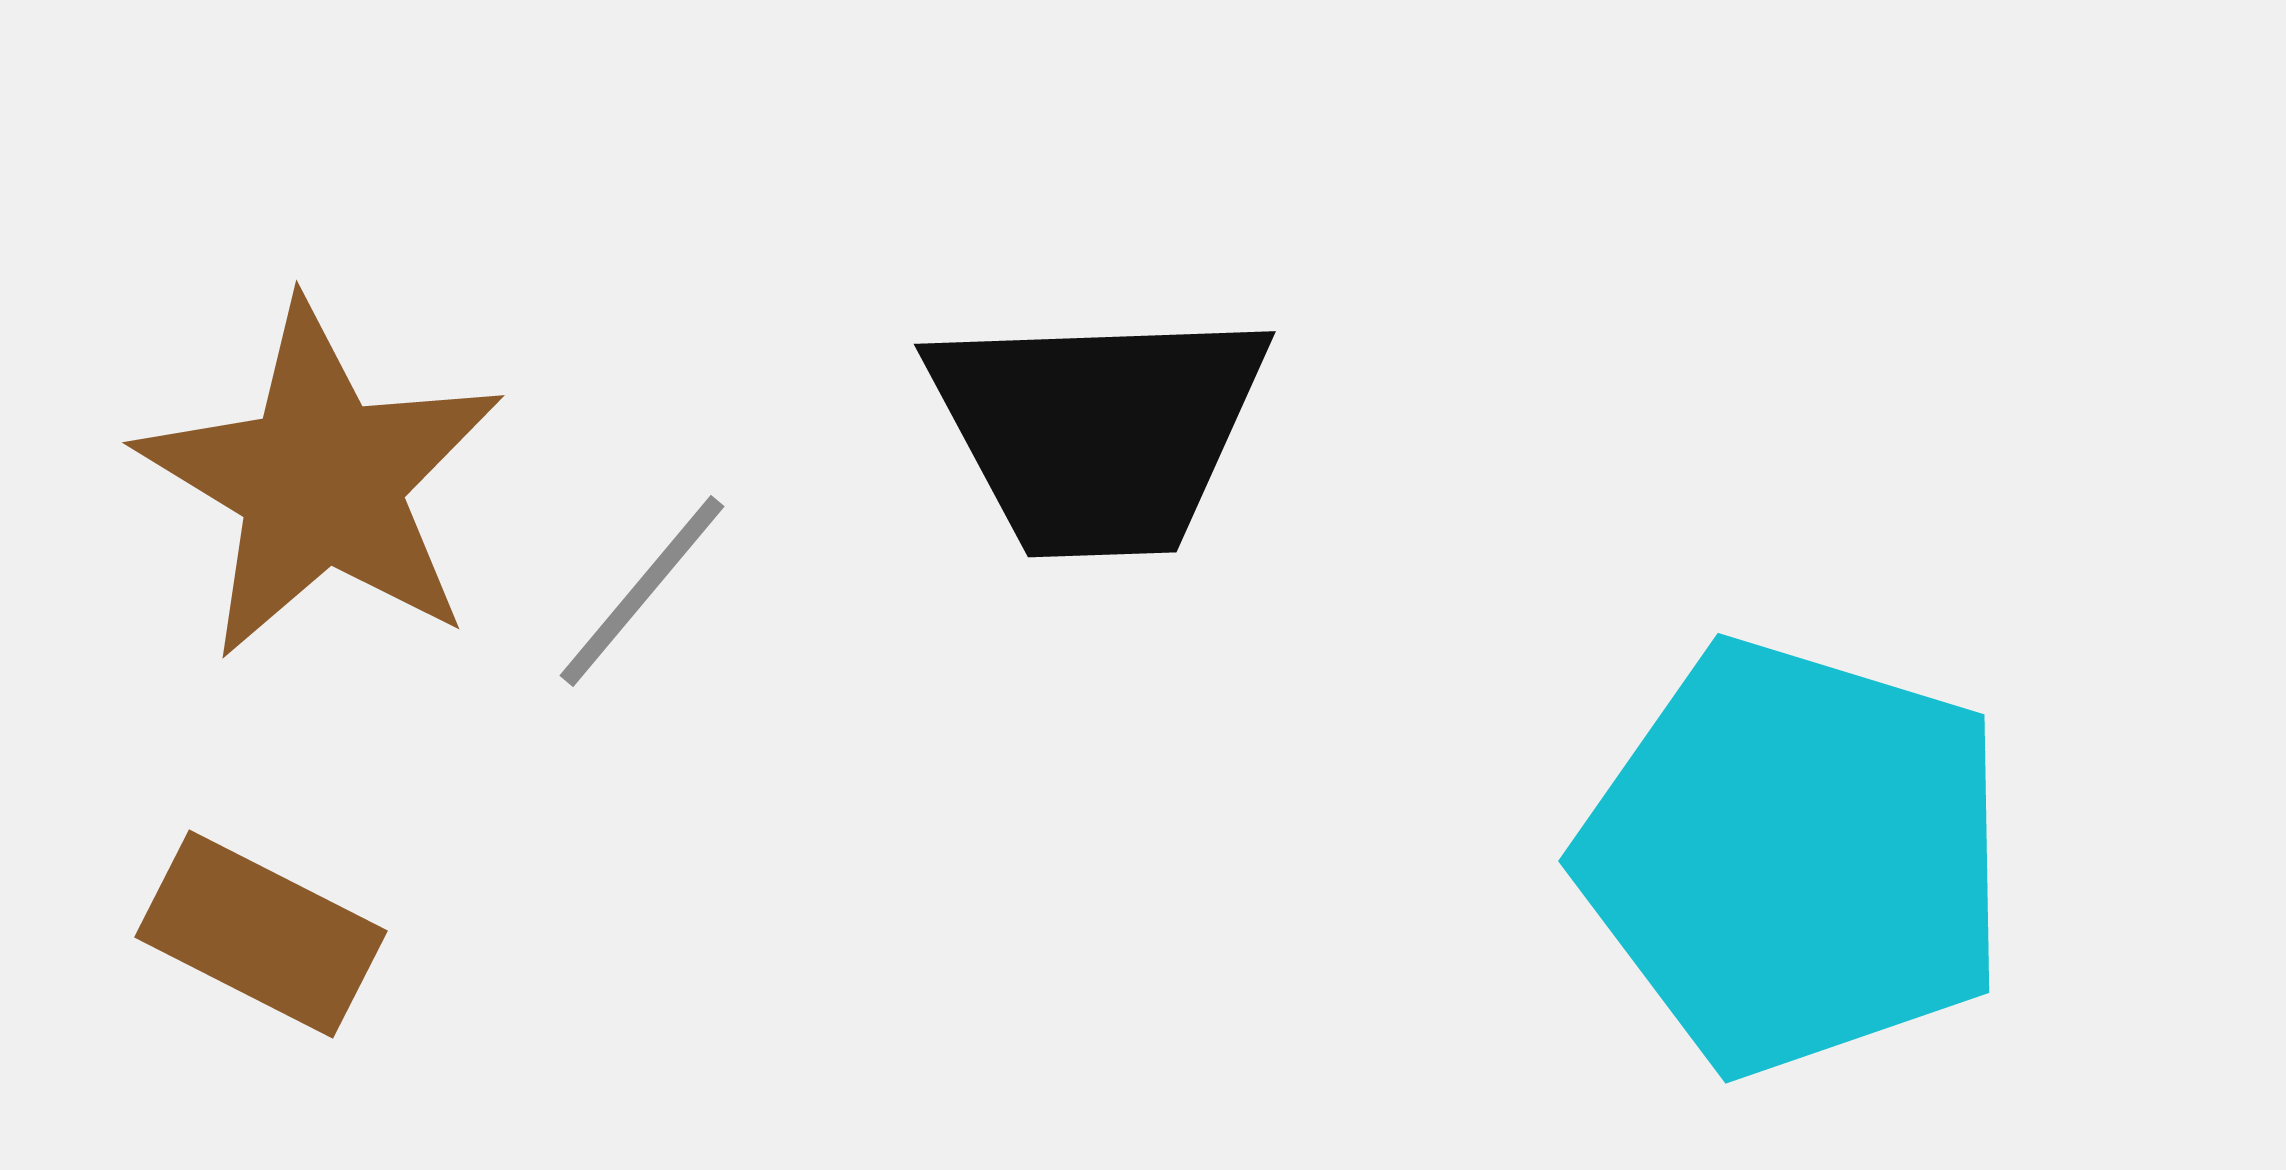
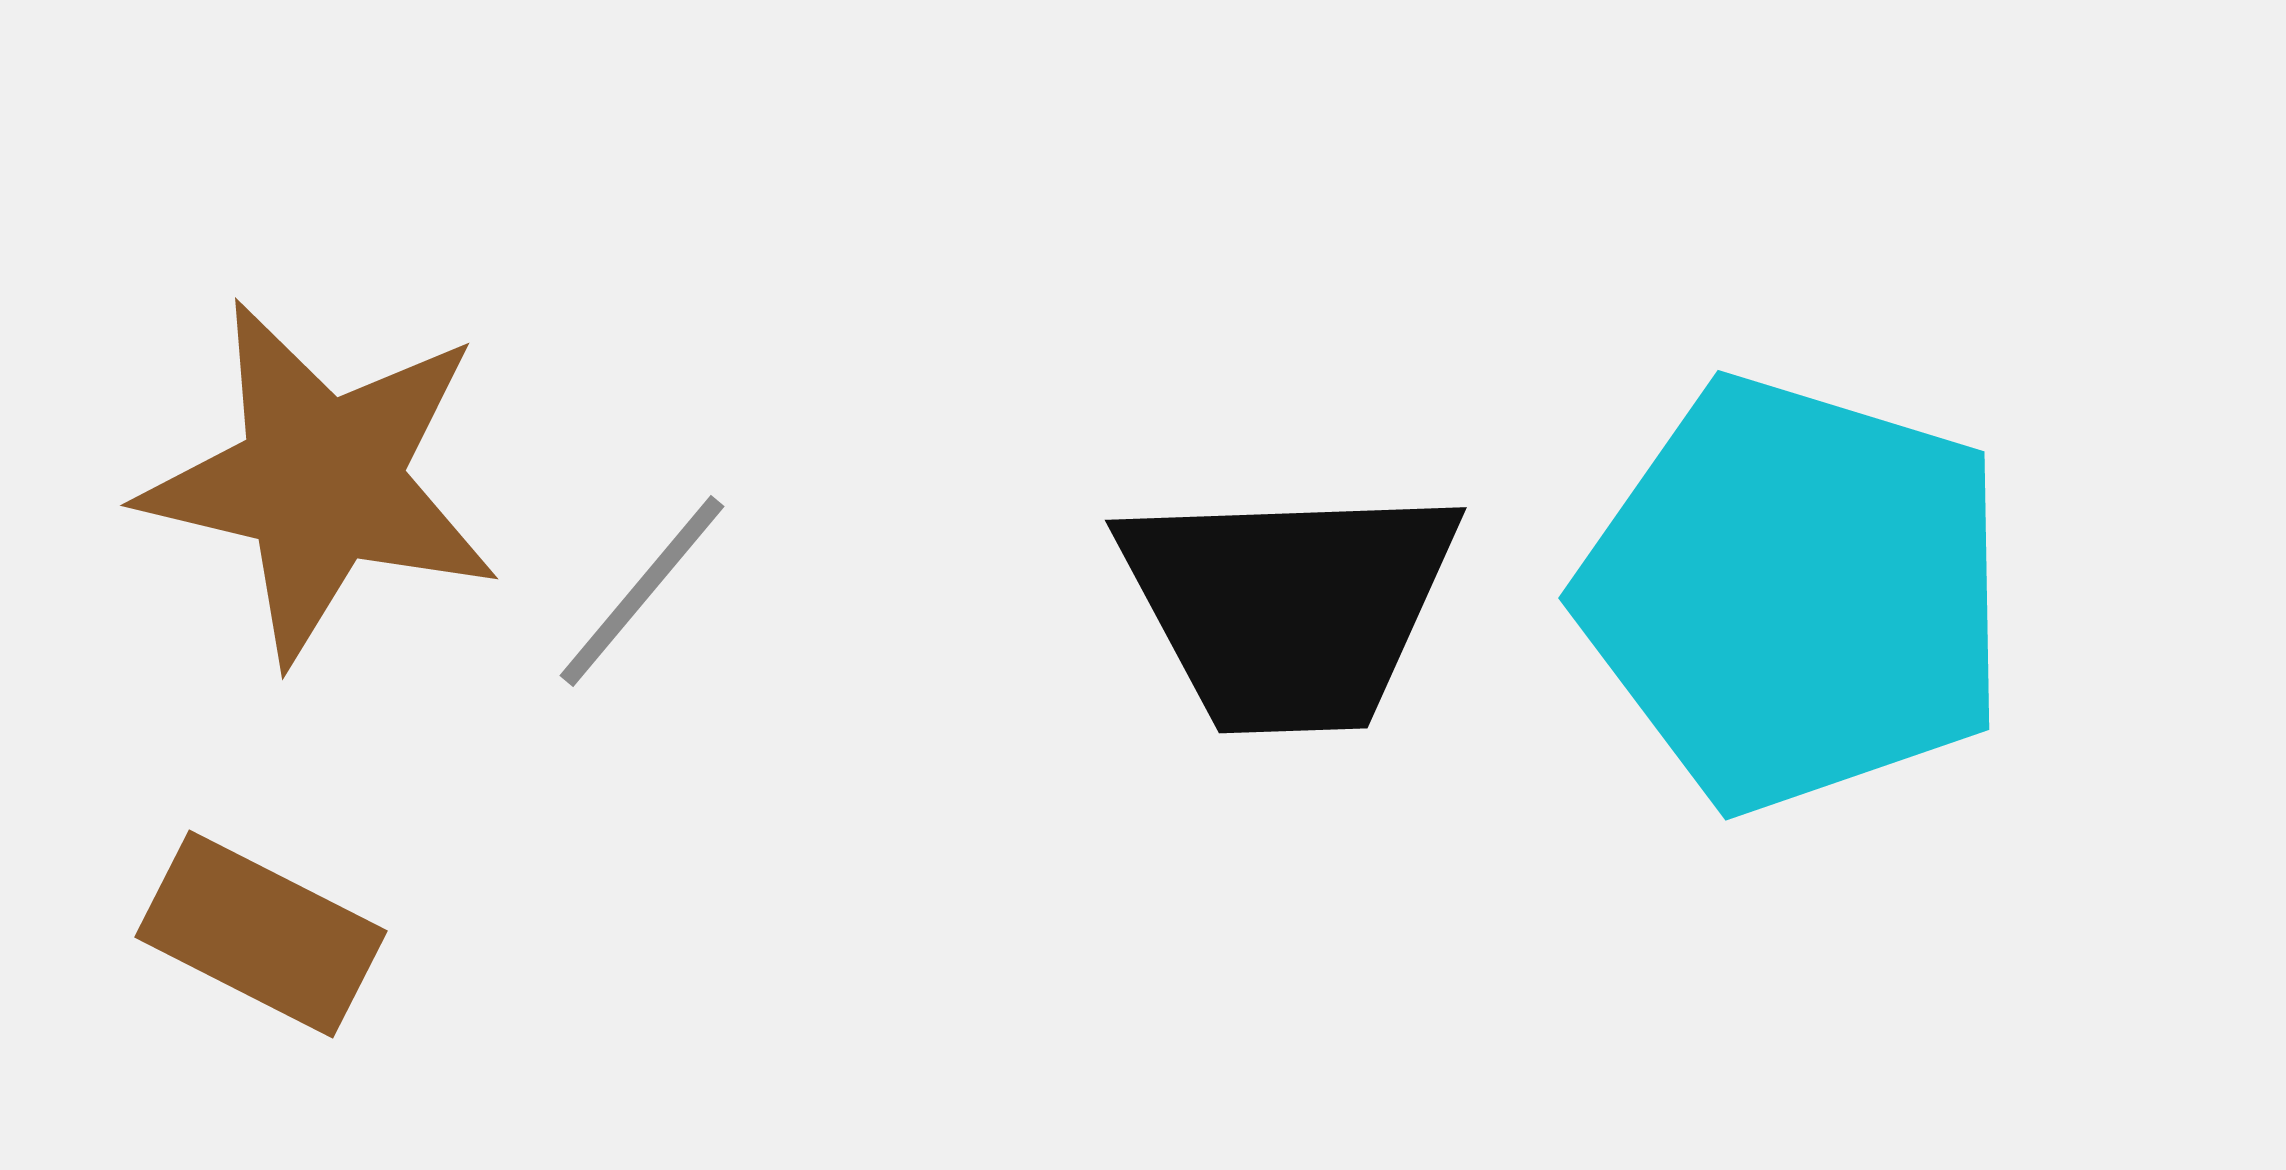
black trapezoid: moved 191 px right, 176 px down
brown star: rotated 18 degrees counterclockwise
cyan pentagon: moved 263 px up
